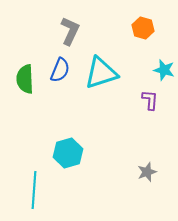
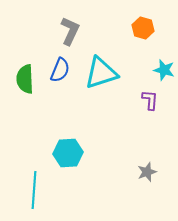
cyan hexagon: rotated 12 degrees clockwise
